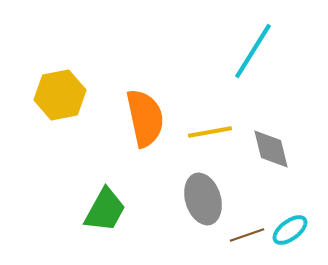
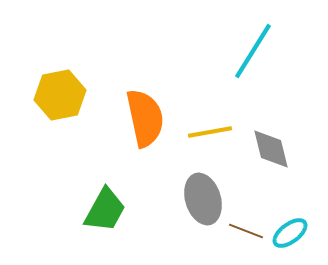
cyan ellipse: moved 3 px down
brown line: moved 1 px left, 4 px up; rotated 40 degrees clockwise
